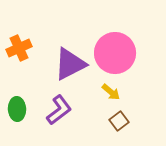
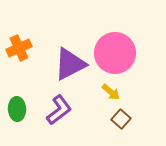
brown square: moved 2 px right, 2 px up; rotated 12 degrees counterclockwise
